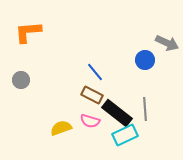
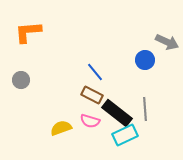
gray arrow: moved 1 px up
